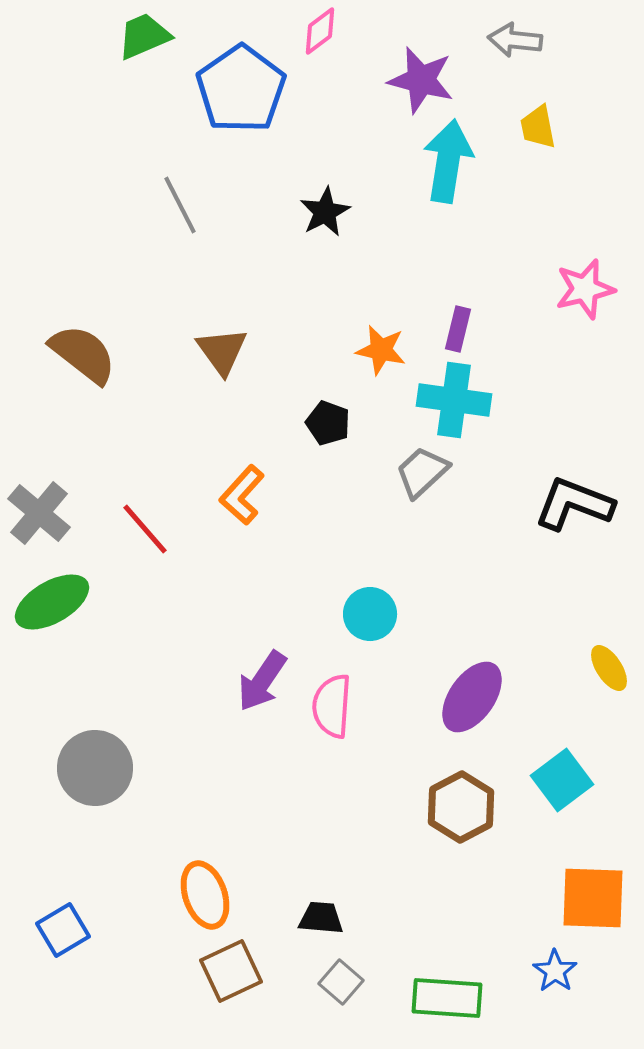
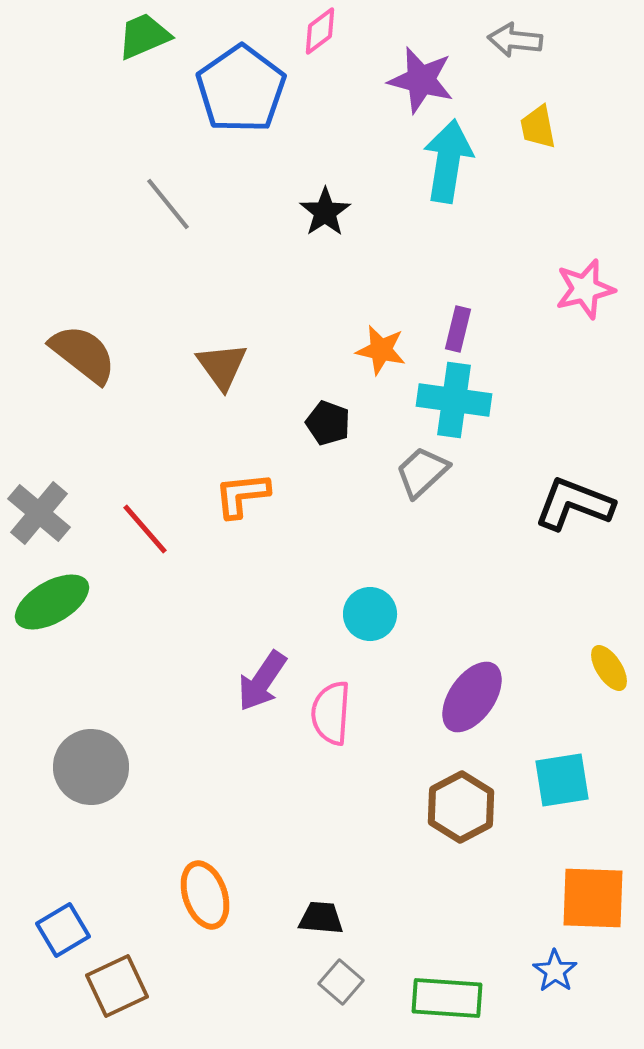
gray line: moved 12 px left, 1 px up; rotated 12 degrees counterclockwise
black star: rotated 6 degrees counterclockwise
brown triangle: moved 15 px down
orange L-shape: rotated 42 degrees clockwise
pink semicircle: moved 1 px left, 7 px down
gray circle: moved 4 px left, 1 px up
cyan square: rotated 28 degrees clockwise
brown square: moved 114 px left, 15 px down
